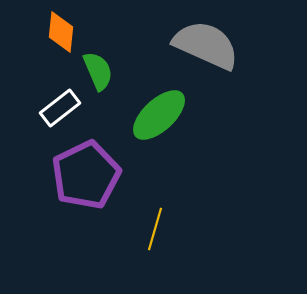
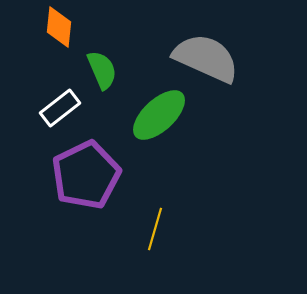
orange diamond: moved 2 px left, 5 px up
gray semicircle: moved 13 px down
green semicircle: moved 4 px right, 1 px up
